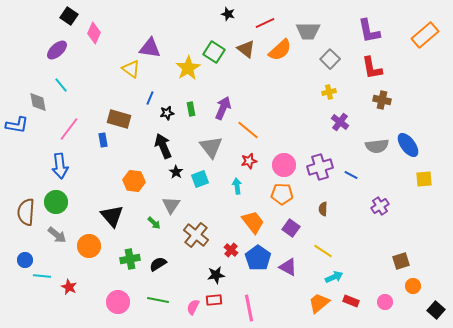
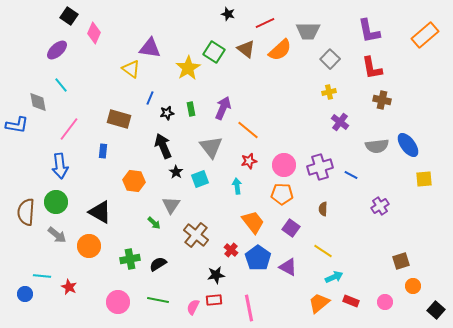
blue rectangle at (103, 140): moved 11 px down; rotated 16 degrees clockwise
black triangle at (112, 216): moved 12 px left, 4 px up; rotated 20 degrees counterclockwise
blue circle at (25, 260): moved 34 px down
